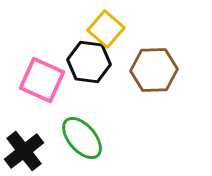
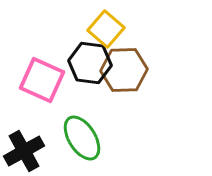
black hexagon: moved 1 px right, 1 px down
brown hexagon: moved 30 px left
green ellipse: rotated 9 degrees clockwise
black cross: rotated 9 degrees clockwise
